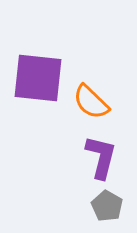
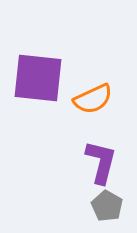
orange semicircle: moved 2 px right, 3 px up; rotated 69 degrees counterclockwise
purple L-shape: moved 5 px down
